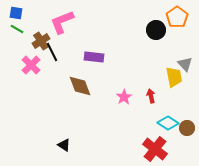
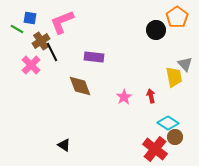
blue square: moved 14 px right, 5 px down
brown circle: moved 12 px left, 9 px down
